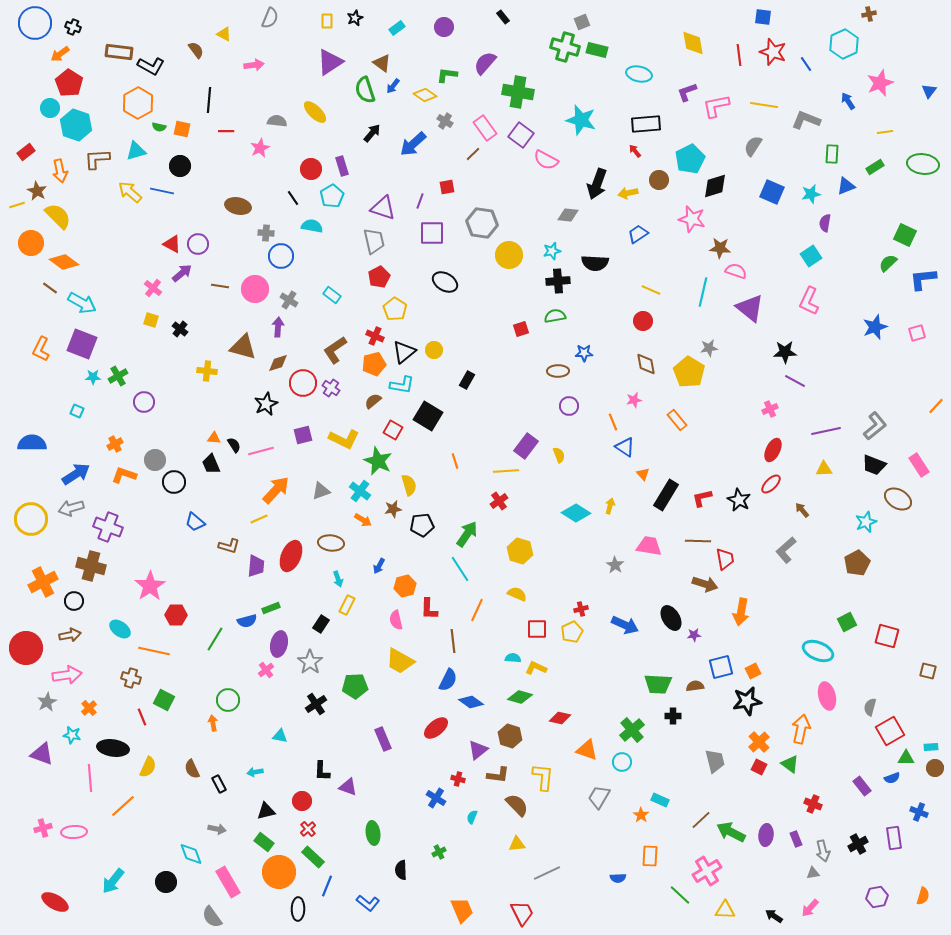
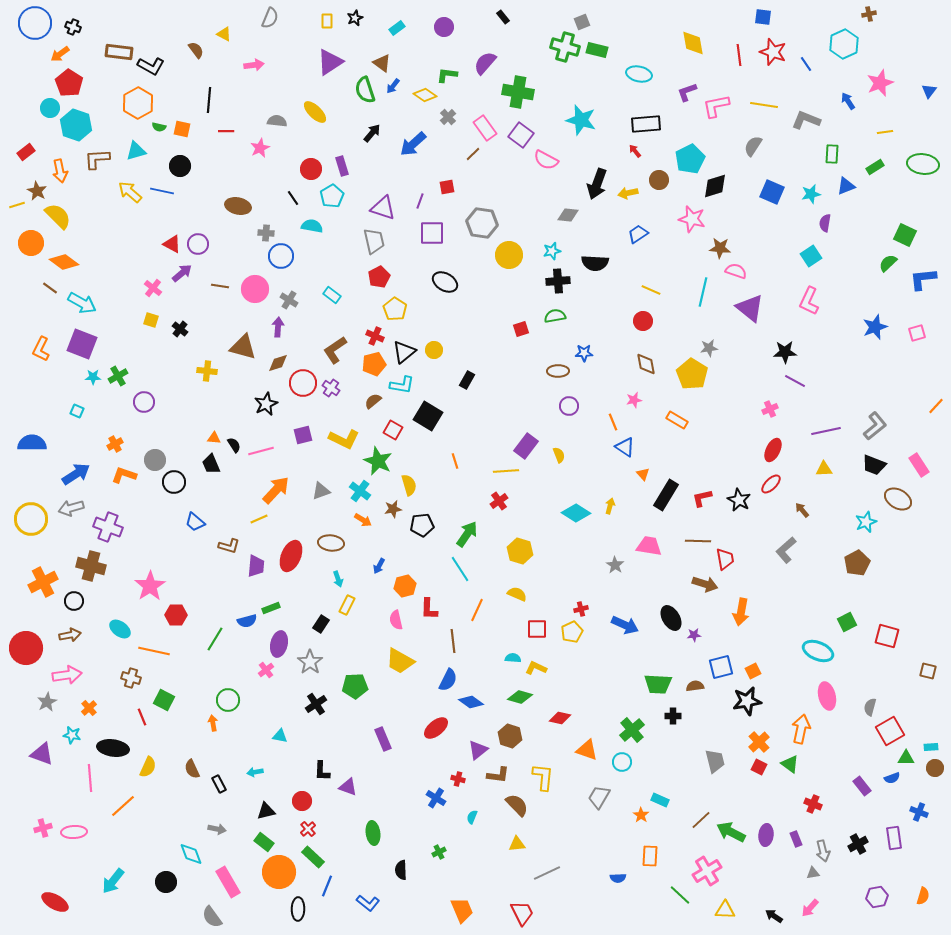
gray cross at (445, 121): moved 3 px right, 4 px up; rotated 14 degrees clockwise
yellow pentagon at (689, 372): moved 3 px right, 2 px down
orange rectangle at (677, 420): rotated 20 degrees counterclockwise
